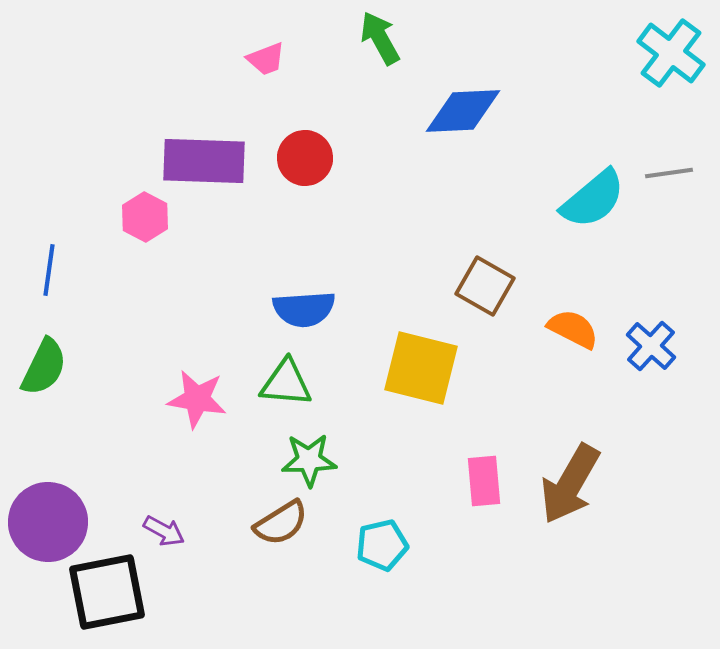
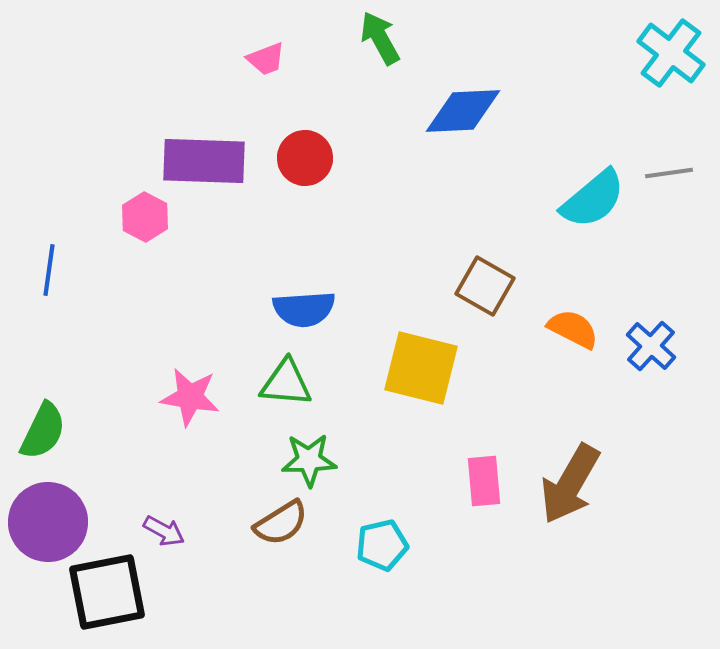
green semicircle: moved 1 px left, 64 px down
pink star: moved 7 px left, 2 px up
